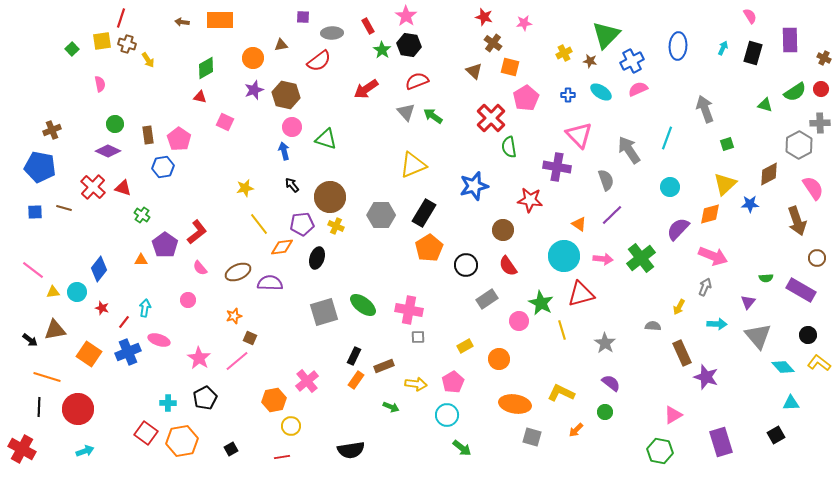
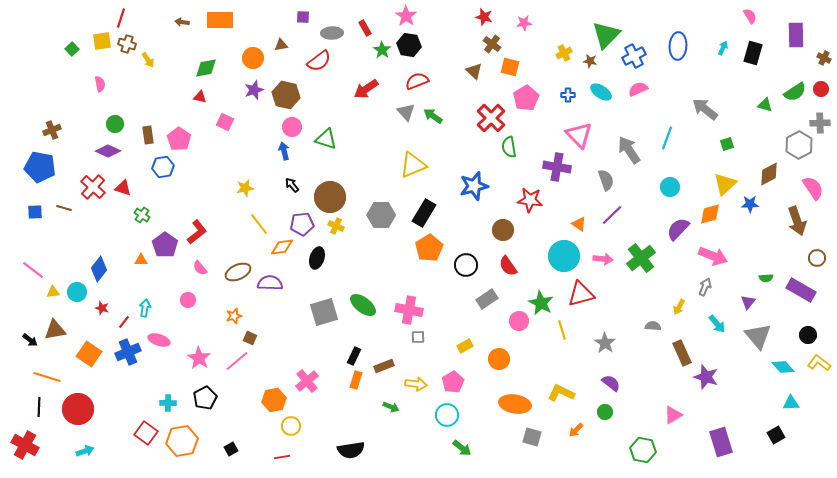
red rectangle at (368, 26): moved 3 px left, 2 px down
purple rectangle at (790, 40): moved 6 px right, 5 px up
brown cross at (493, 43): moved 1 px left, 1 px down
blue cross at (632, 61): moved 2 px right, 5 px up
green diamond at (206, 68): rotated 20 degrees clockwise
gray arrow at (705, 109): rotated 32 degrees counterclockwise
cyan arrow at (717, 324): rotated 48 degrees clockwise
orange rectangle at (356, 380): rotated 18 degrees counterclockwise
red cross at (22, 449): moved 3 px right, 4 px up
green hexagon at (660, 451): moved 17 px left, 1 px up
